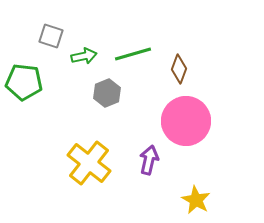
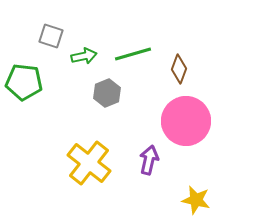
yellow star: rotated 16 degrees counterclockwise
